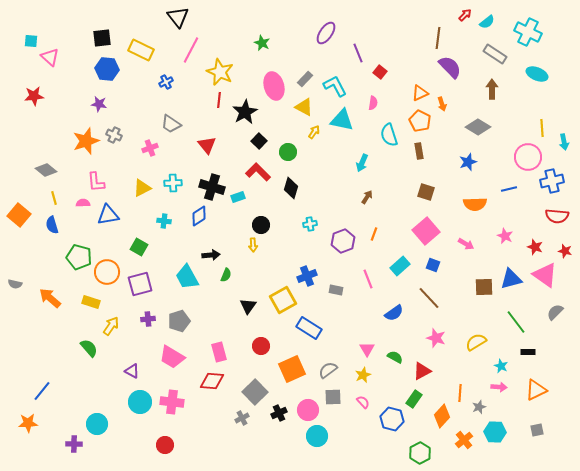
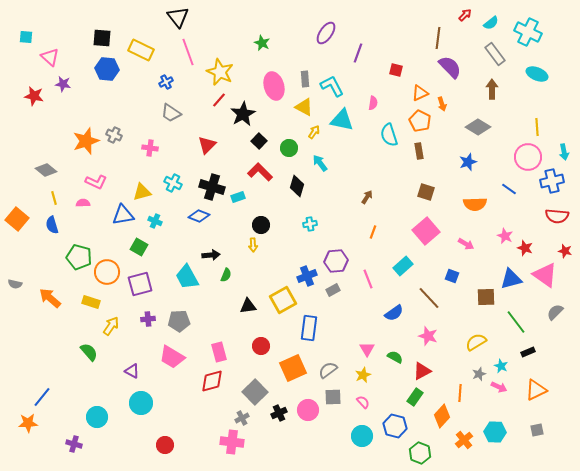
cyan semicircle at (487, 22): moved 4 px right, 1 px down
black square at (102, 38): rotated 12 degrees clockwise
cyan square at (31, 41): moved 5 px left, 4 px up
pink line at (191, 50): moved 3 px left, 2 px down; rotated 48 degrees counterclockwise
purple line at (358, 53): rotated 42 degrees clockwise
gray rectangle at (495, 54): rotated 20 degrees clockwise
red square at (380, 72): moved 16 px right, 2 px up; rotated 24 degrees counterclockwise
gray rectangle at (305, 79): rotated 49 degrees counterclockwise
cyan L-shape at (335, 86): moved 3 px left
red star at (34, 96): rotated 18 degrees clockwise
red line at (219, 100): rotated 35 degrees clockwise
purple star at (99, 104): moved 36 px left, 20 px up
black star at (245, 112): moved 2 px left, 2 px down
gray trapezoid at (171, 124): moved 11 px up
yellow line at (542, 128): moved 5 px left, 1 px up
cyan arrow at (564, 142): moved 10 px down
red triangle at (207, 145): rotated 24 degrees clockwise
pink cross at (150, 148): rotated 28 degrees clockwise
green circle at (288, 152): moved 1 px right, 4 px up
cyan arrow at (362, 163): moved 42 px left; rotated 120 degrees clockwise
red L-shape at (258, 172): moved 2 px right
pink L-shape at (96, 182): rotated 60 degrees counterclockwise
cyan cross at (173, 183): rotated 30 degrees clockwise
yellow triangle at (142, 188): moved 4 px down; rotated 12 degrees clockwise
black diamond at (291, 188): moved 6 px right, 2 px up
blue line at (509, 189): rotated 49 degrees clockwise
orange square at (19, 215): moved 2 px left, 4 px down
blue triangle at (108, 215): moved 15 px right
blue diamond at (199, 216): rotated 55 degrees clockwise
cyan cross at (164, 221): moved 9 px left; rotated 16 degrees clockwise
orange line at (374, 234): moved 1 px left, 2 px up
purple hexagon at (343, 241): moved 7 px left, 20 px down; rotated 15 degrees clockwise
red star at (535, 247): moved 10 px left, 1 px down
blue square at (433, 265): moved 19 px right, 11 px down
cyan rectangle at (400, 266): moved 3 px right
brown square at (484, 287): moved 2 px right, 10 px down
gray rectangle at (336, 290): moved 3 px left; rotated 40 degrees counterclockwise
black triangle at (248, 306): rotated 48 degrees clockwise
gray pentagon at (179, 321): rotated 15 degrees clockwise
blue rectangle at (309, 328): rotated 65 degrees clockwise
pink star at (436, 338): moved 8 px left, 2 px up
green semicircle at (89, 348): moved 4 px down
black rectangle at (528, 352): rotated 24 degrees counterclockwise
orange square at (292, 369): moved 1 px right, 1 px up
red diamond at (212, 381): rotated 20 degrees counterclockwise
pink arrow at (499, 387): rotated 21 degrees clockwise
blue line at (42, 391): moved 6 px down
green rectangle at (414, 399): moved 1 px right, 2 px up
cyan circle at (140, 402): moved 1 px right, 1 px down
pink cross at (172, 402): moved 60 px right, 40 px down
gray star at (479, 407): moved 33 px up
blue hexagon at (392, 419): moved 3 px right, 7 px down
cyan circle at (97, 424): moved 7 px up
cyan circle at (317, 436): moved 45 px right
purple cross at (74, 444): rotated 14 degrees clockwise
green hexagon at (420, 453): rotated 10 degrees counterclockwise
